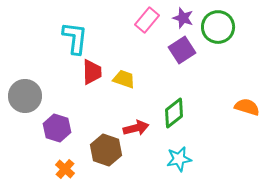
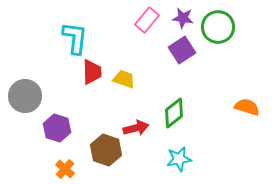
purple star: rotated 10 degrees counterclockwise
